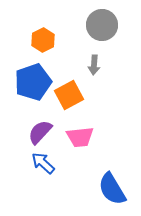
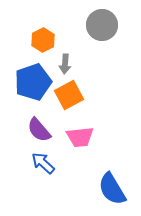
gray arrow: moved 29 px left, 1 px up
purple semicircle: moved 1 px left, 2 px up; rotated 84 degrees counterclockwise
